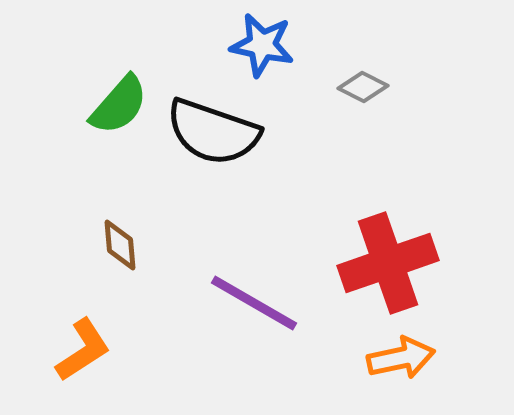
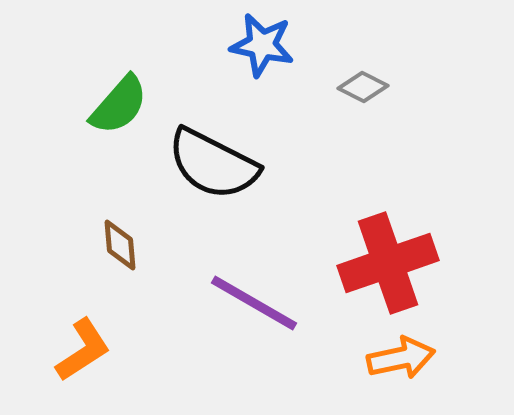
black semicircle: moved 32 px down; rotated 8 degrees clockwise
